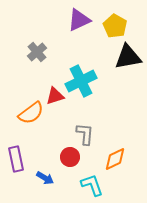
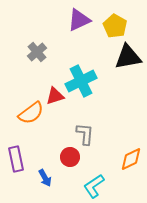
orange diamond: moved 16 px right
blue arrow: rotated 30 degrees clockwise
cyan L-shape: moved 2 px right, 1 px down; rotated 105 degrees counterclockwise
